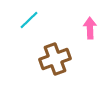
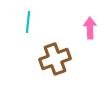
cyan line: moved 1 px left, 2 px down; rotated 40 degrees counterclockwise
